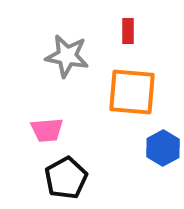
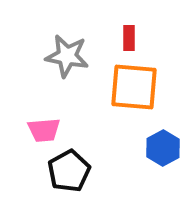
red rectangle: moved 1 px right, 7 px down
orange square: moved 2 px right, 5 px up
pink trapezoid: moved 3 px left
black pentagon: moved 3 px right, 7 px up
